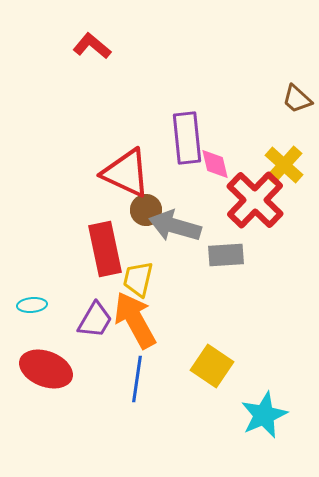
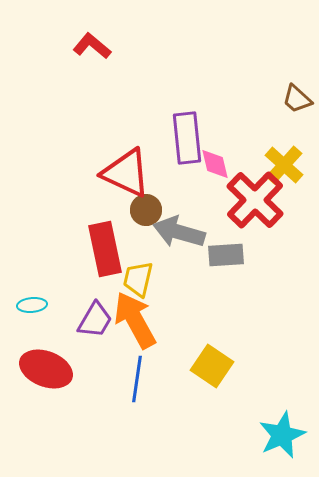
gray arrow: moved 4 px right, 6 px down
cyan star: moved 18 px right, 20 px down
